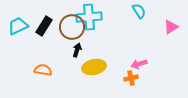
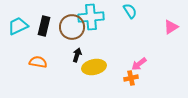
cyan semicircle: moved 9 px left
cyan cross: moved 2 px right
black rectangle: rotated 18 degrees counterclockwise
black arrow: moved 5 px down
pink arrow: rotated 21 degrees counterclockwise
orange semicircle: moved 5 px left, 8 px up
